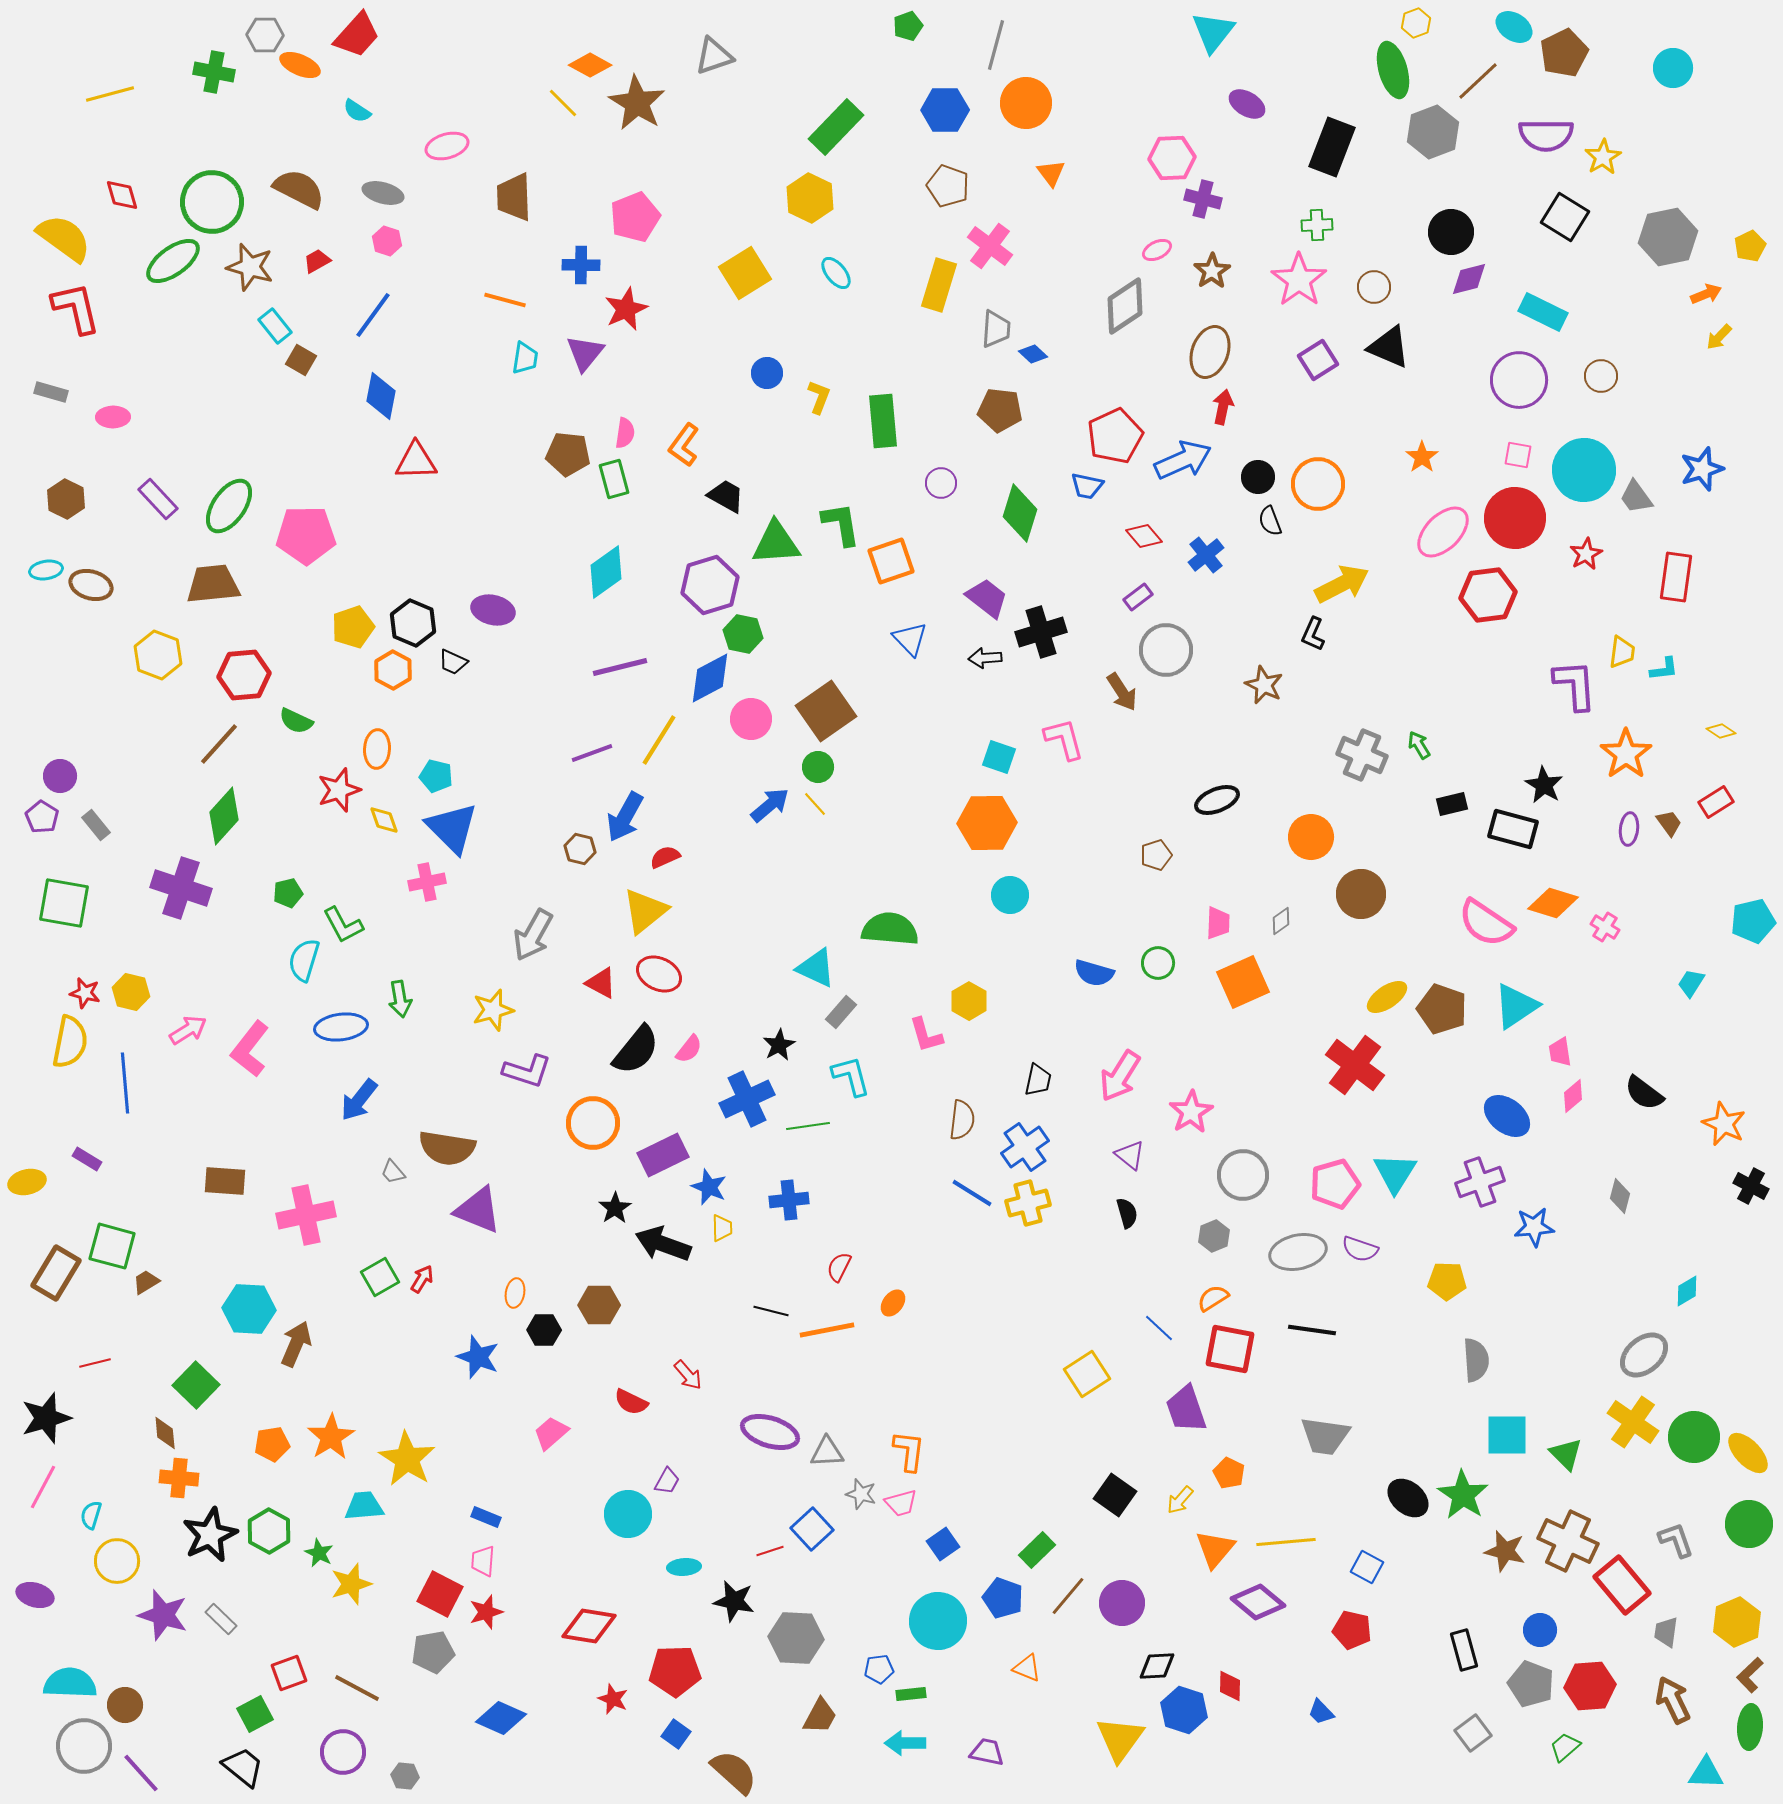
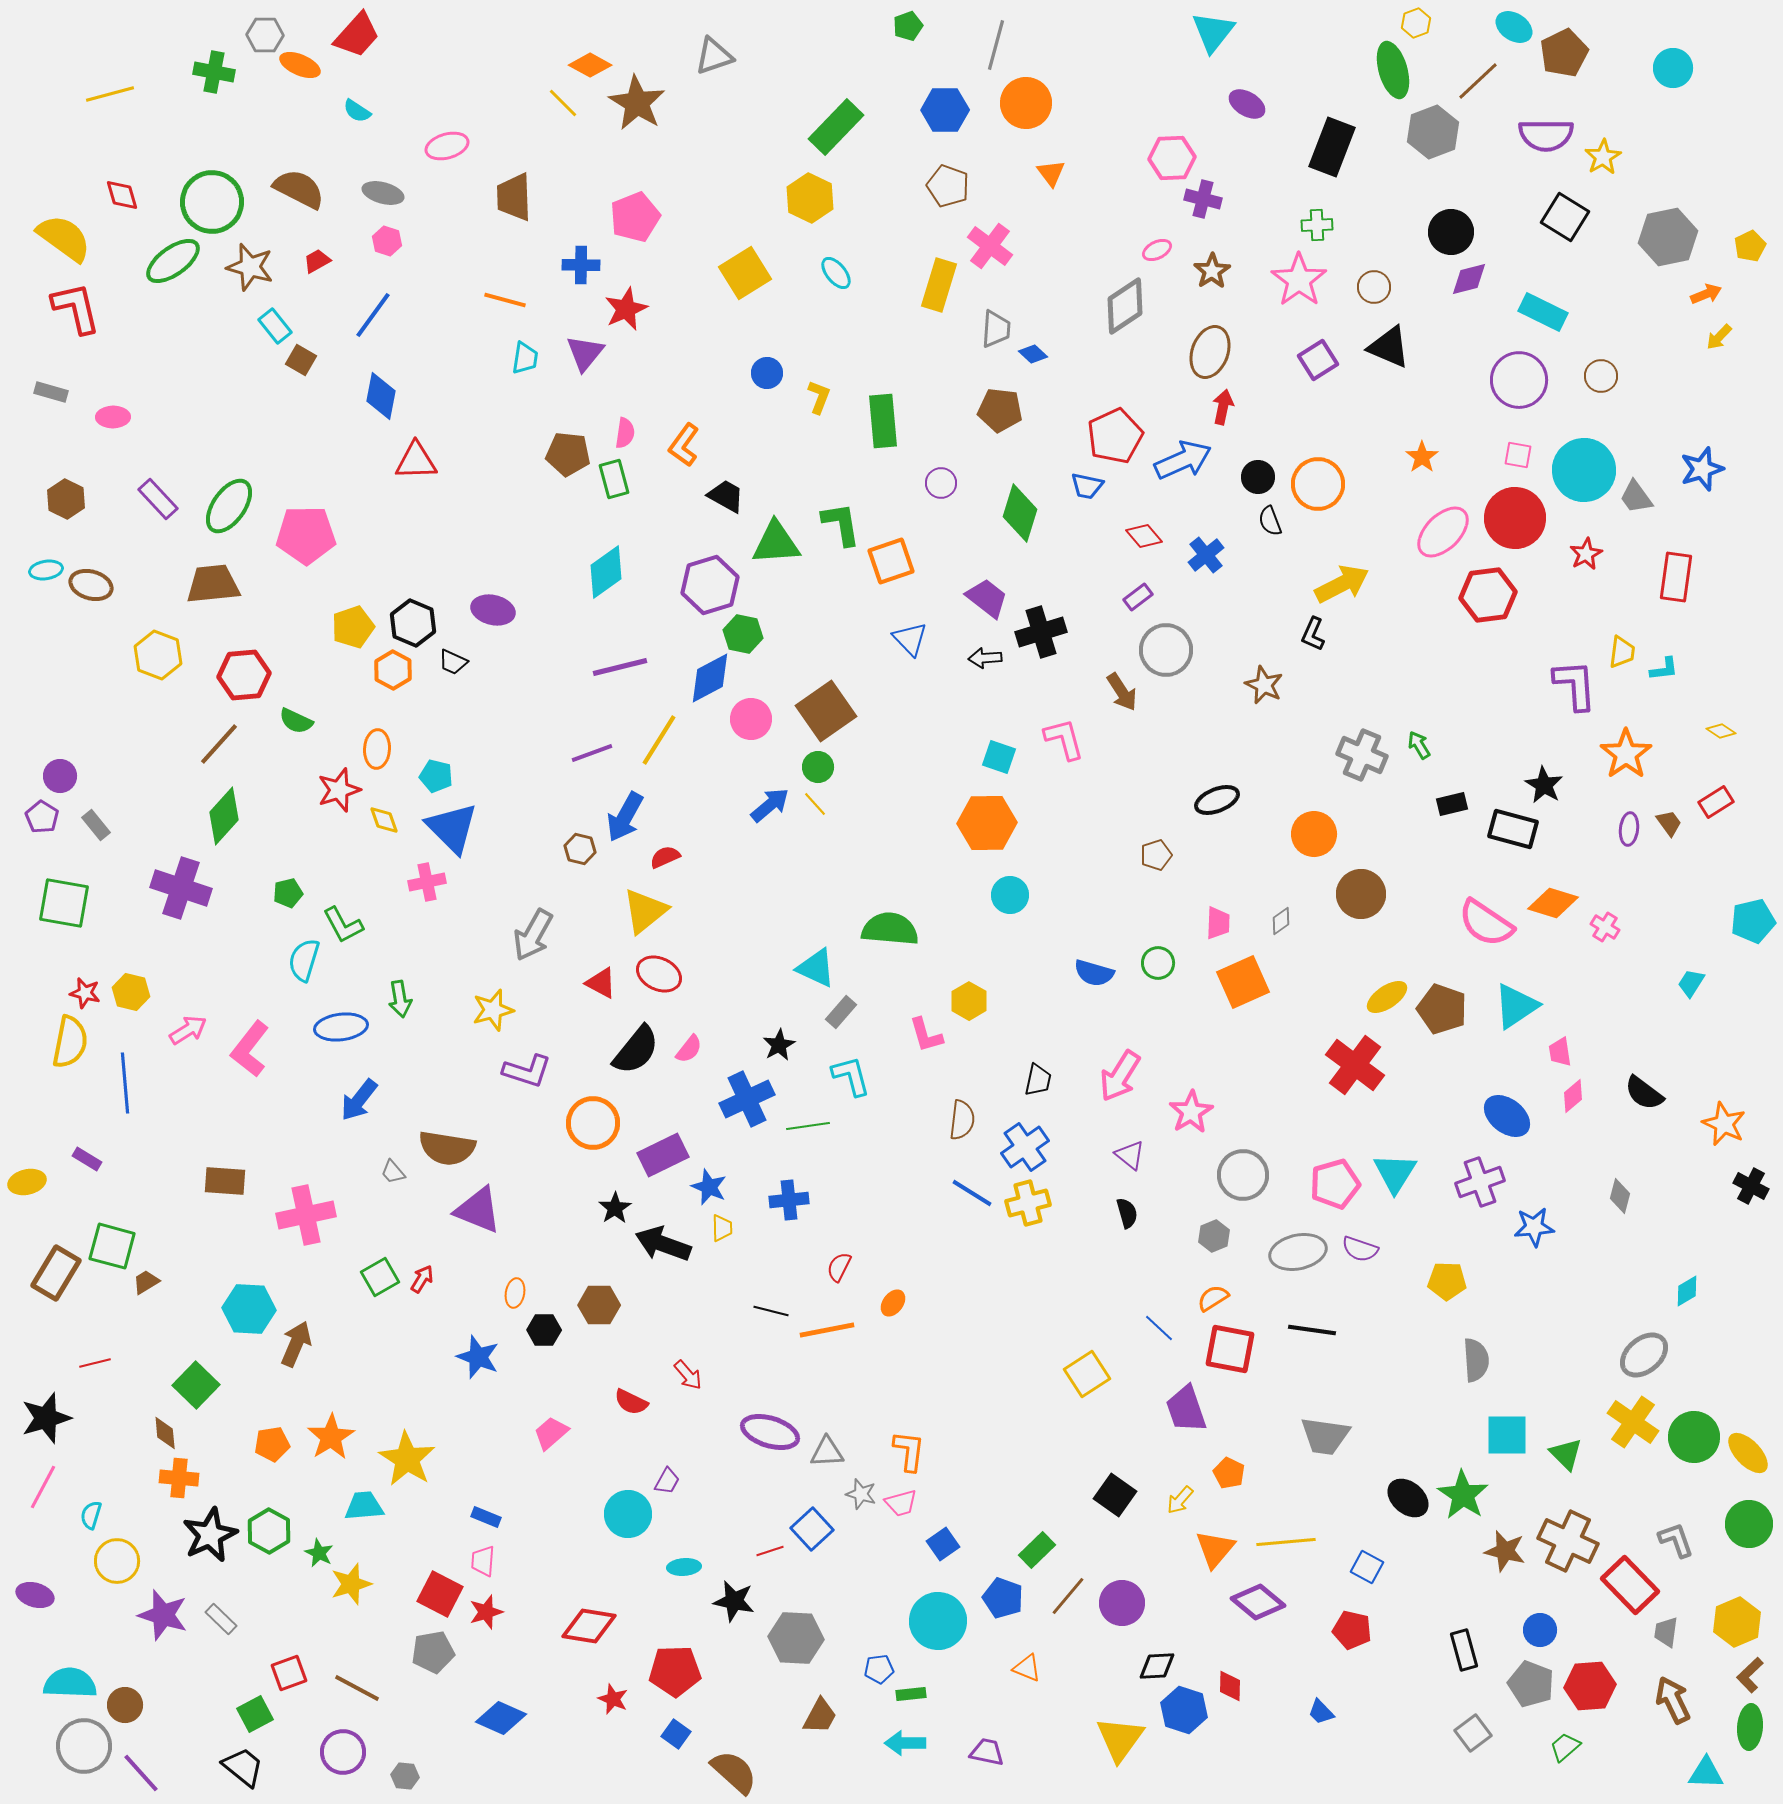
orange circle at (1311, 837): moved 3 px right, 3 px up
red rectangle at (1622, 1585): moved 8 px right; rotated 4 degrees counterclockwise
